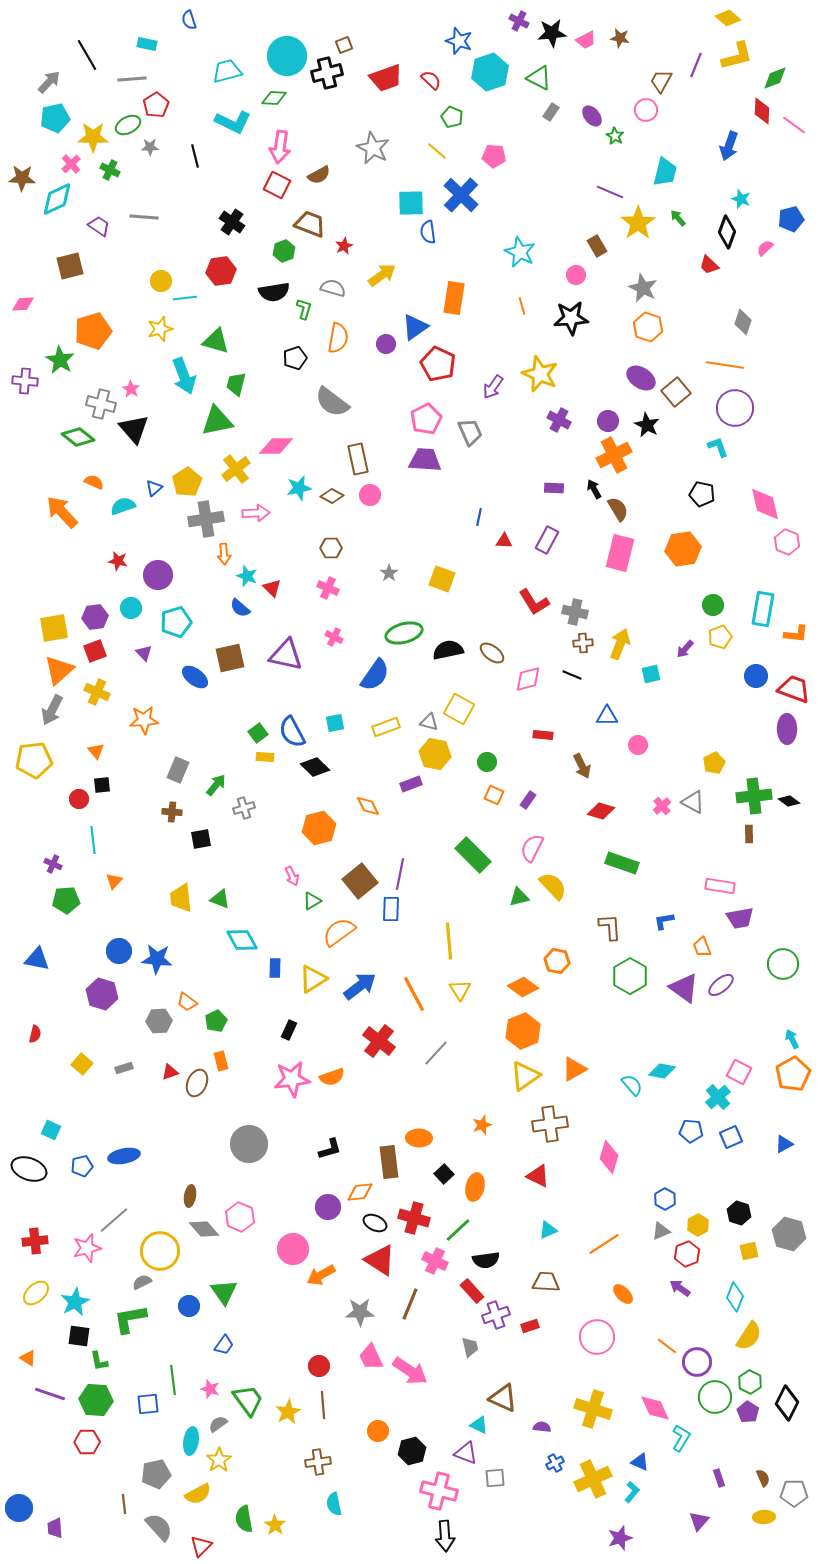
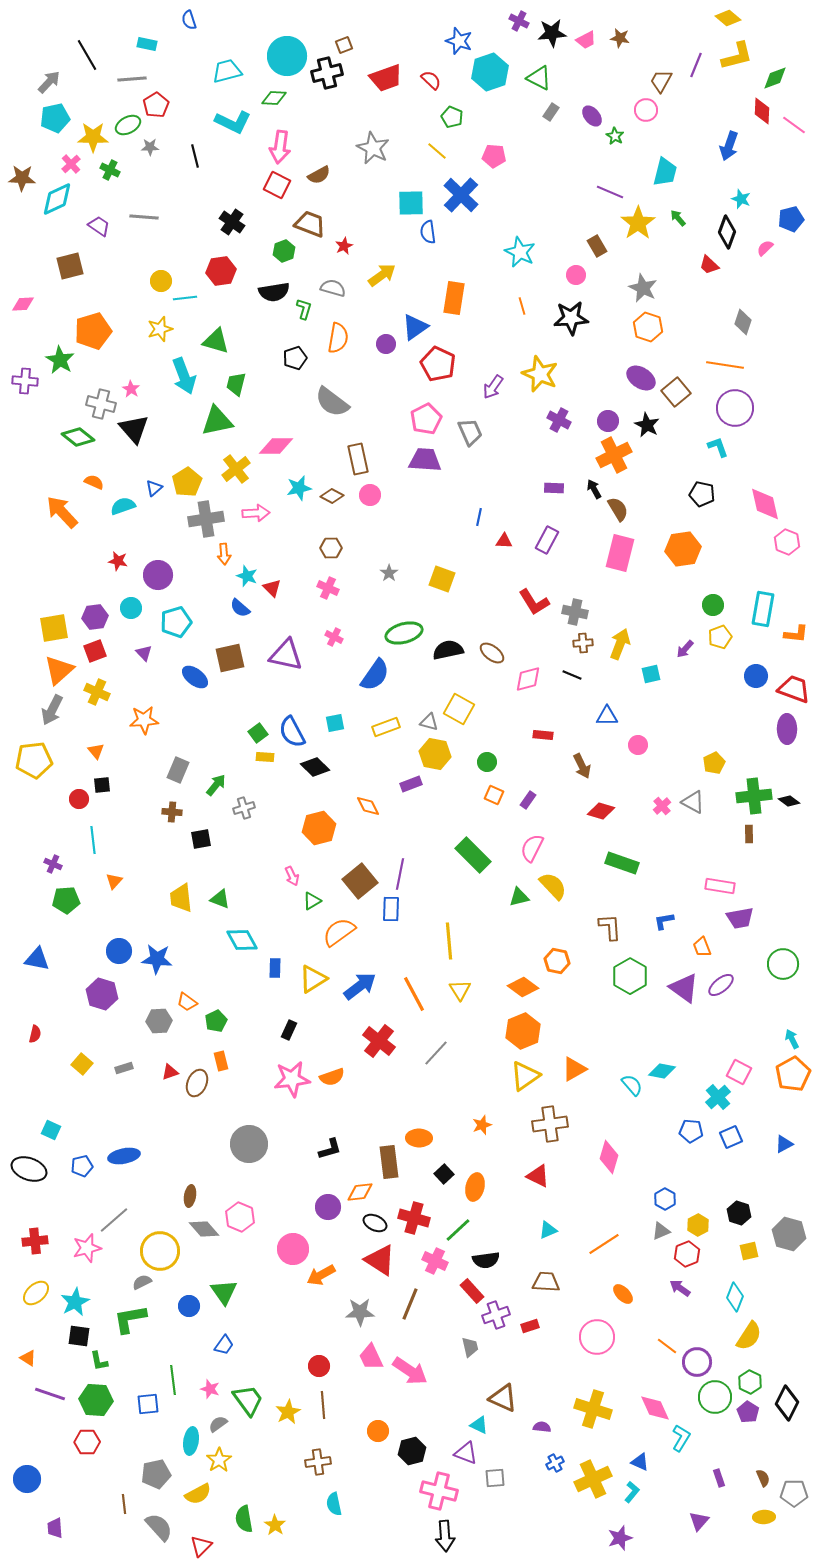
blue circle at (19, 1508): moved 8 px right, 29 px up
